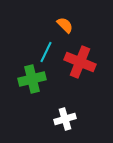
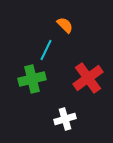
cyan line: moved 2 px up
red cross: moved 8 px right, 16 px down; rotated 32 degrees clockwise
